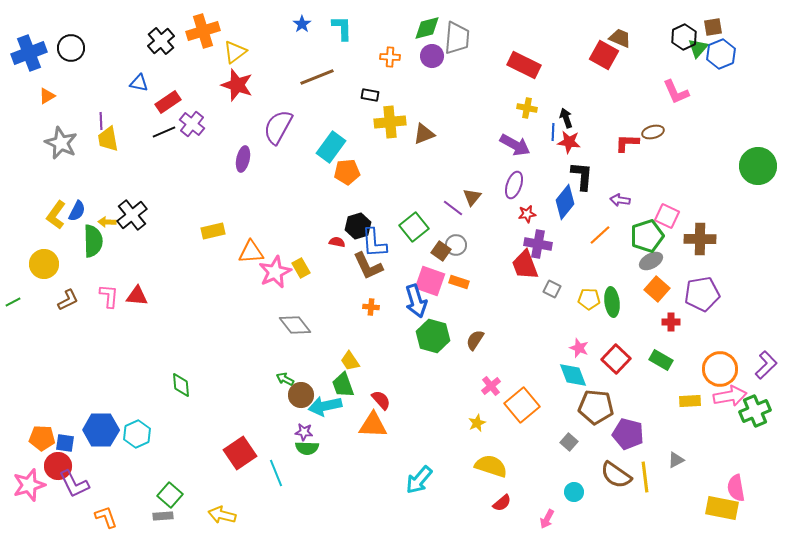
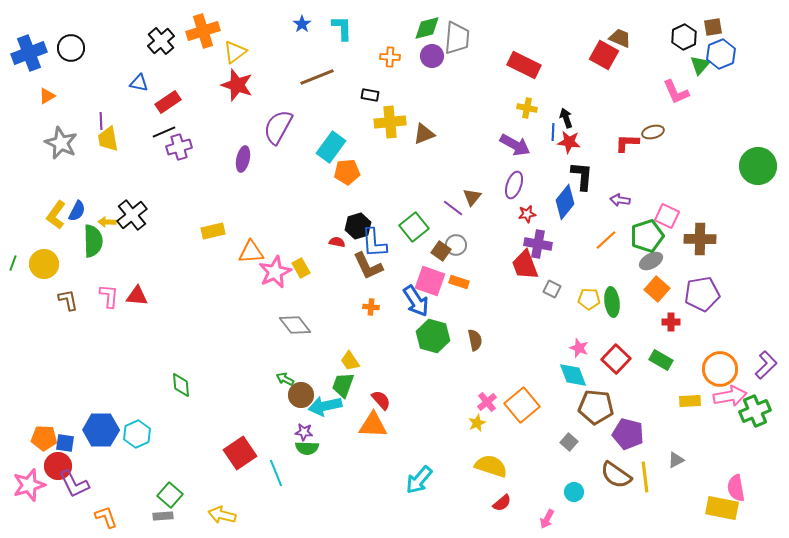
green triangle at (698, 48): moved 2 px right, 17 px down
purple cross at (192, 124): moved 13 px left, 23 px down; rotated 35 degrees clockwise
orange line at (600, 235): moved 6 px right, 5 px down
brown L-shape at (68, 300): rotated 75 degrees counterclockwise
blue arrow at (416, 301): rotated 16 degrees counterclockwise
green line at (13, 302): moved 39 px up; rotated 42 degrees counterclockwise
brown semicircle at (475, 340): rotated 135 degrees clockwise
green trapezoid at (343, 385): rotated 40 degrees clockwise
pink cross at (491, 386): moved 4 px left, 16 px down
orange pentagon at (42, 438): moved 2 px right
